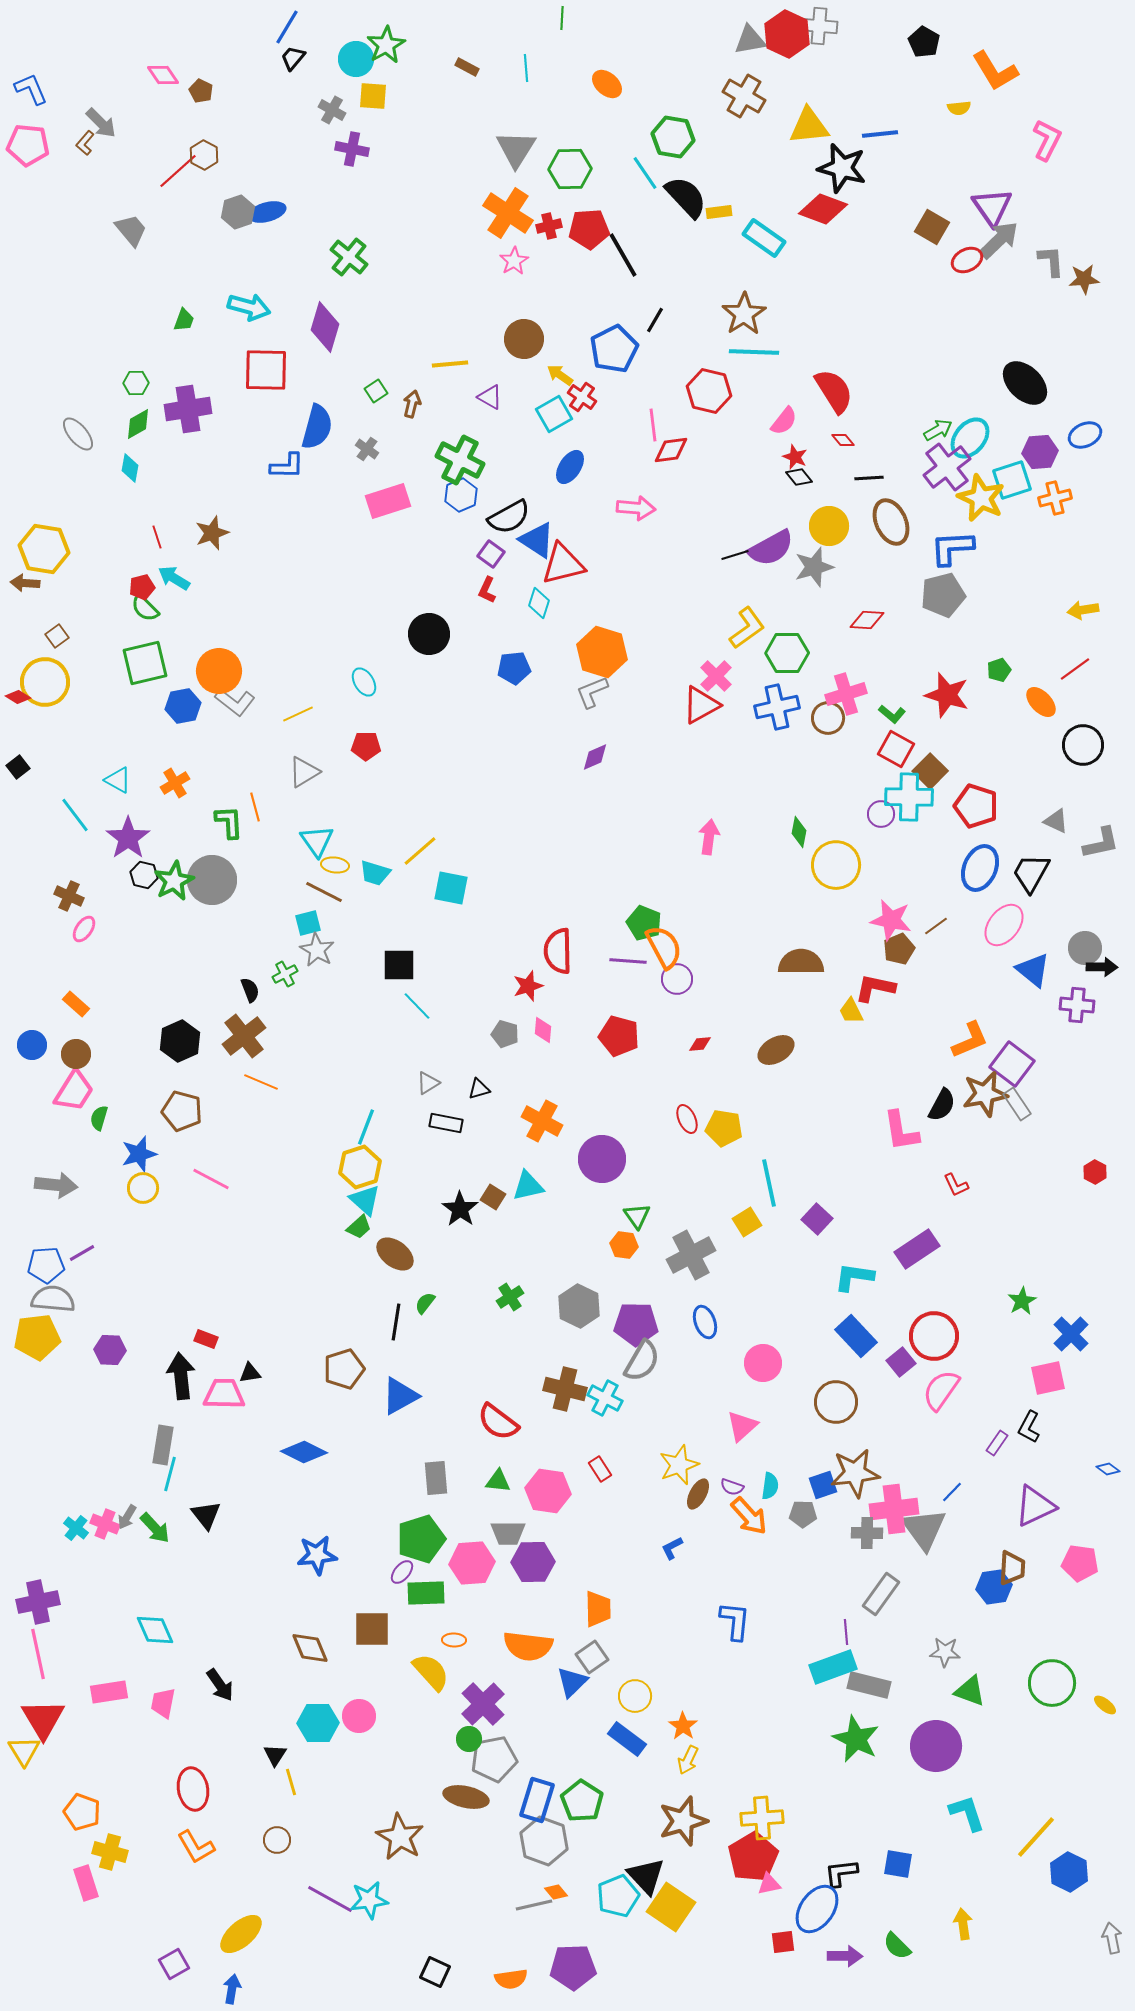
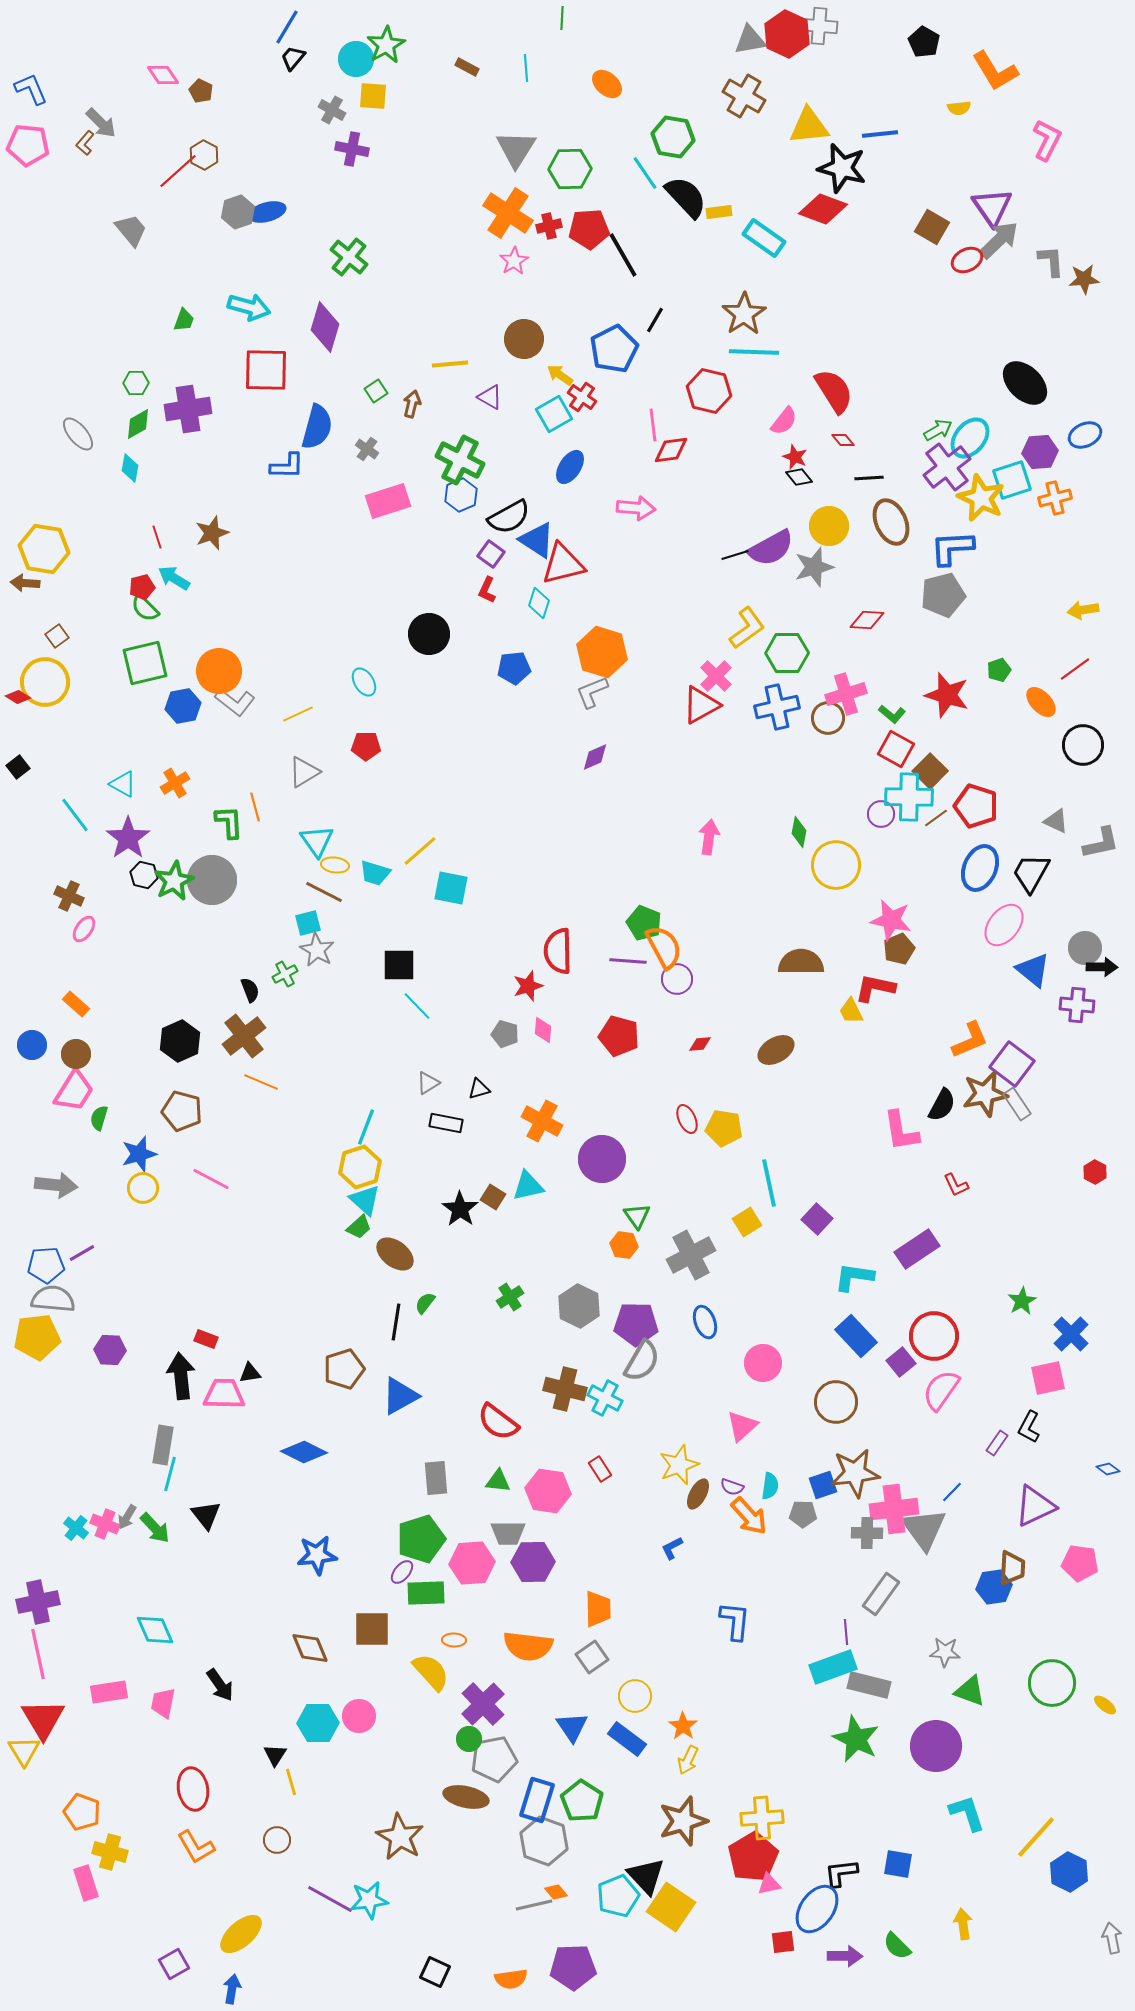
cyan triangle at (118, 780): moved 5 px right, 4 px down
brown line at (936, 926): moved 108 px up
blue triangle at (572, 1682): moved 45 px down; rotated 20 degrees counterclockwise
